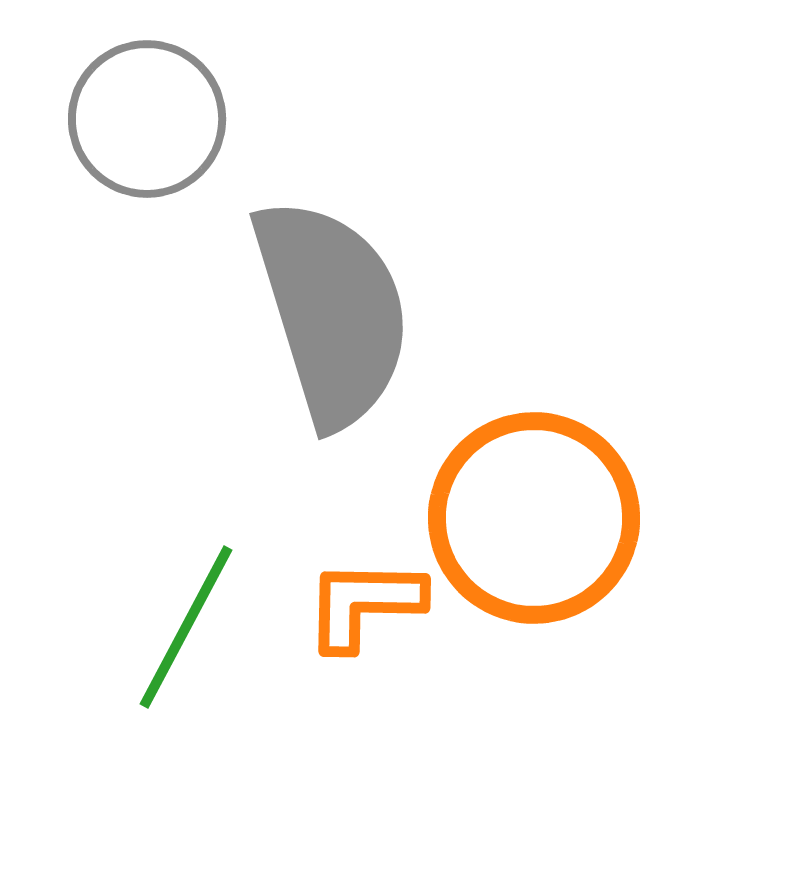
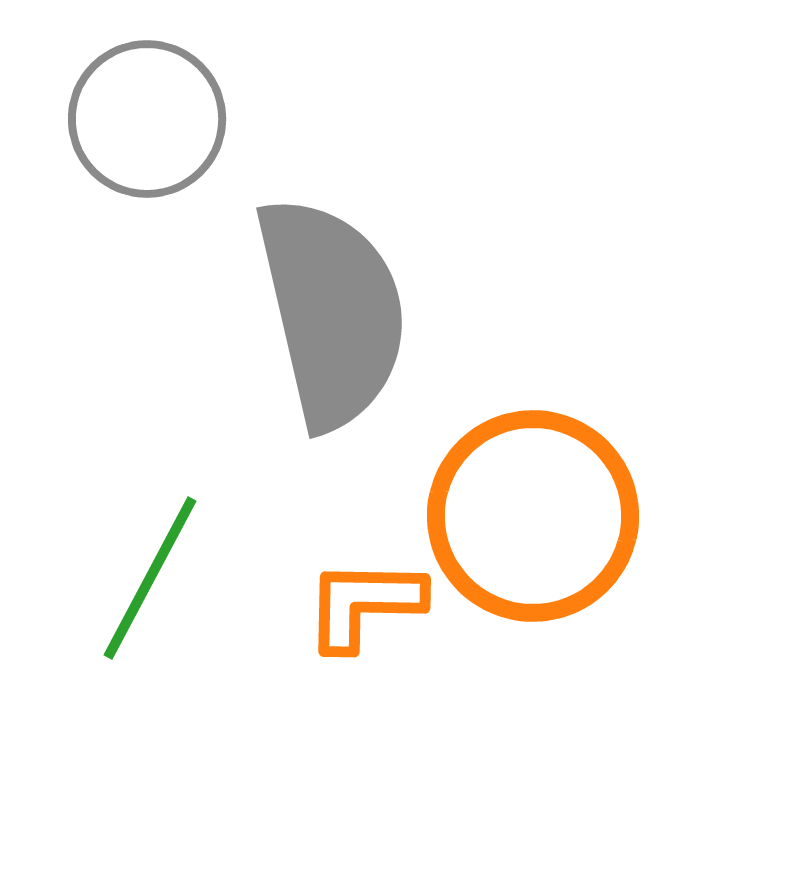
gray semicircle: rotated 4 degrees clockwise
orange circle: moved 1 px left, 2 px up
green line: moved 36 px left, 49 px up
